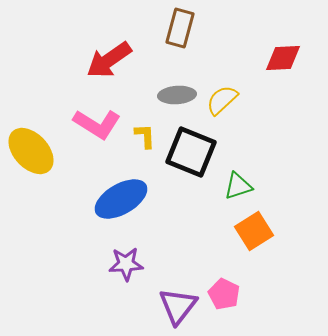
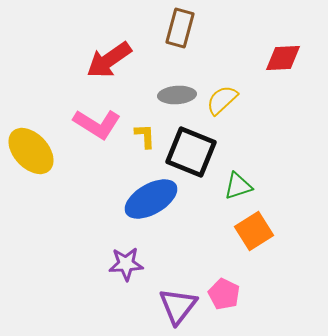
blue ellipse: moved 30 px right
